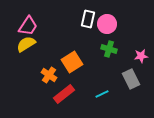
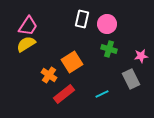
white rectangle: moved 6 px left
